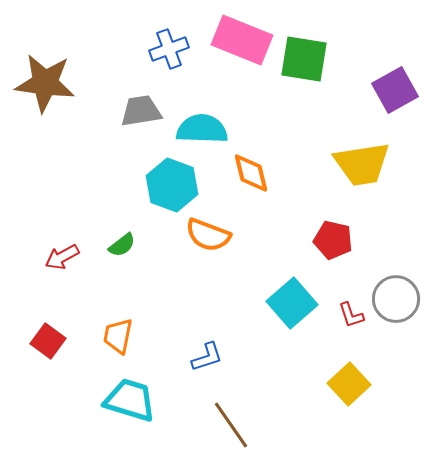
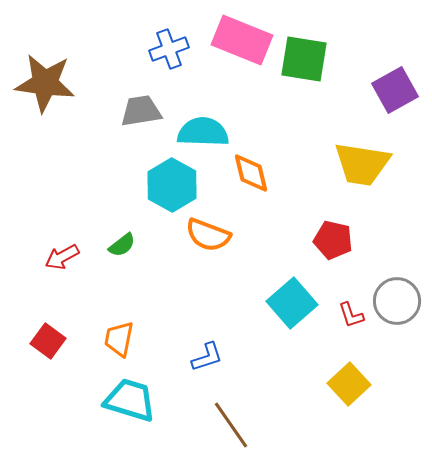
cyan semicircle: moved 1 px right, 3 px down
yellow trapezoid: rotated 18 degrees clockwise
cyan hexagon: rotated 9 degrees clockwise
gray circle: moved 1 px right, 2 px down
orange trapezoid: moved 1 px right, 3 px down
